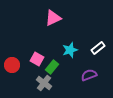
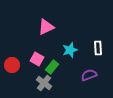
pink triangle: moved 7 px left, 9 px down
white rectangle: rotated 56 degrees counterclockwise
